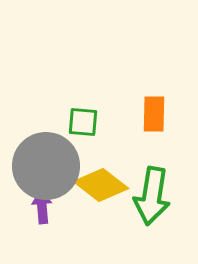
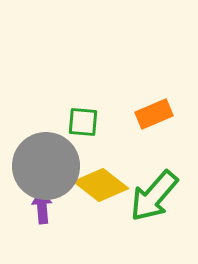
orange rectangle: rotated 66 degrees clockwise
green arrow: moved 2 px right; rotated 32 degrees clockwise
